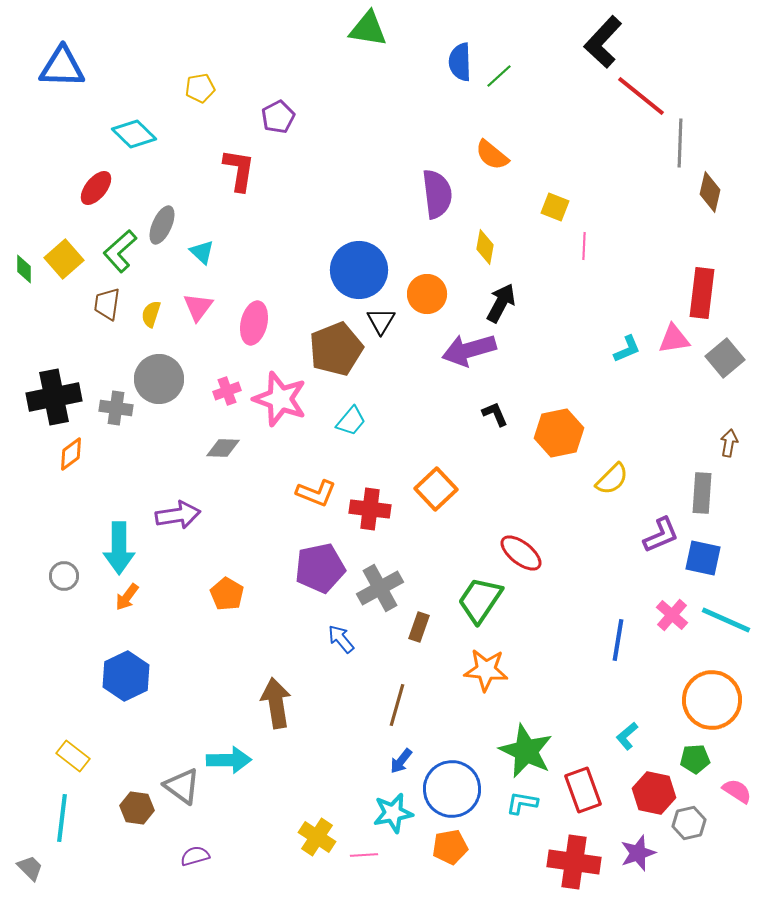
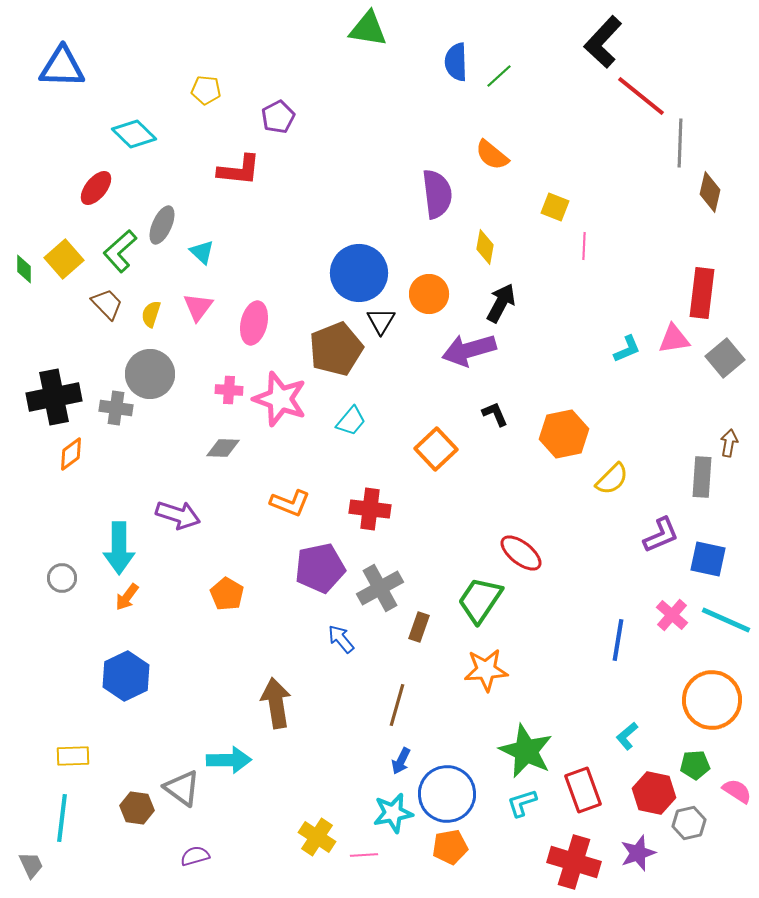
blue semicircle at (460, 62): moved 4 px left
yellow pentagon at (200, 88): moved 6 px right, 2 px down; rotated 16 degrees clockwise
red L-shape at (239, 170): rotated 87 degrees clockwise
blue circle at (359, 270): moved 3 px down
orange circle at (427, 294): moved 2 px right
brown trapezoid at (107, 304): rotated 128 degrees clockwise
gray circle at (159, 379): moved 9 px left, 5 px up
pink cross at (227, 391): moved 2 px right, 1 px up; rotated 24 degrees clockwise
orange hexagon at (559, 433): moved 5 px right, 1 px down
orange square at (436, 489): moved 40 px up
orange L-shape at (316, 493): moved 26 px left, 10 px down
gray rectangle at (702, 493): moved 16 px up
purple arrow at (178, 515): rotated 27 degrees clockwise
blue square at (703, 558): moved 5 px right, 1 px down
gray circle at (64, 576): moved 2 px left, 2 px down
orange star at (486, 670): rotated 9 degrees counterclockwise
yellow rectangle at (73, 756): rotated 40 degrees counterclockwise
green pentagon at (695, 759): moved 6 px down
blue arrow at (401, 761): rotated 12 degrees counterclockwise
gray triangle at (182, 786): moved 2 px down
blue circle at (452, 789): moved 5 px left, 5 px down
cyan L-shape at (522, 803): rotated 28 degrees counterclockwise
red cross at (574, 862): rotated 9 degrees clockwise
gray trapezoid at (30, 868): moved 1 px right, 3 px up; rotated 20 degrees clockwise
